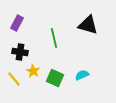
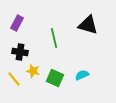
yellow star: rotated 16 degrees counterclockwise
